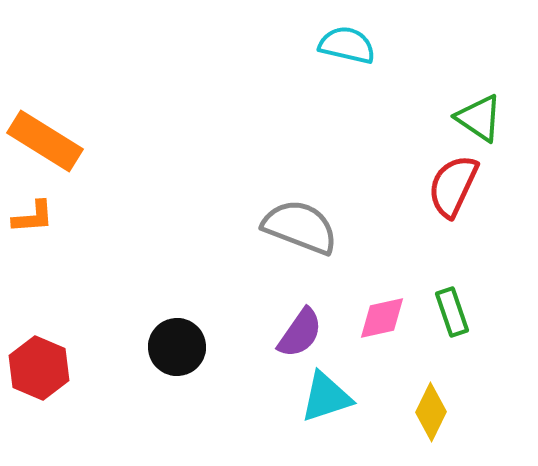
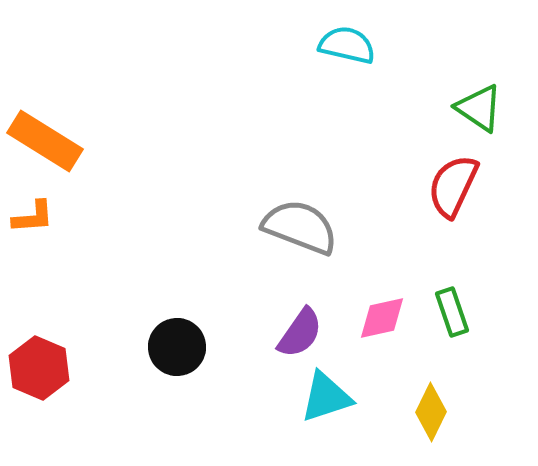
green triangle: moved 10 px up
